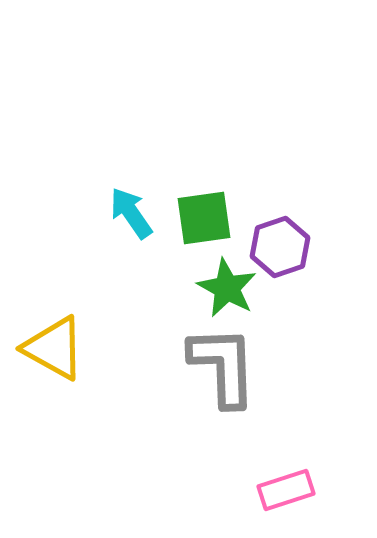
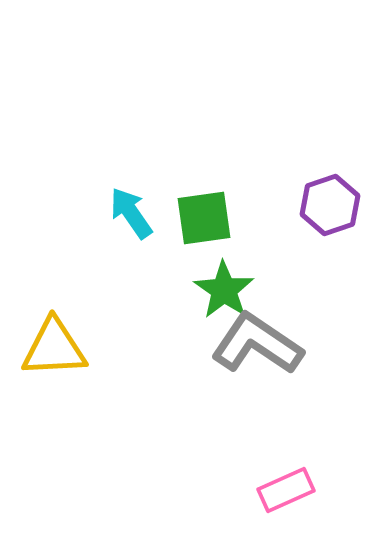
purple hexagon: moved 50 px right, 42 px up
green star: moved 3 px left, 2 px down; rotated 6 degrees clockwise
yellow triangle: rotated 32 degrees counterclockwise
gray L-shape: moved 34 px right, 22 px up; rotated 54 degrees counterclockwise
pink rectangle: rotated 6 degrees counterclockwise
